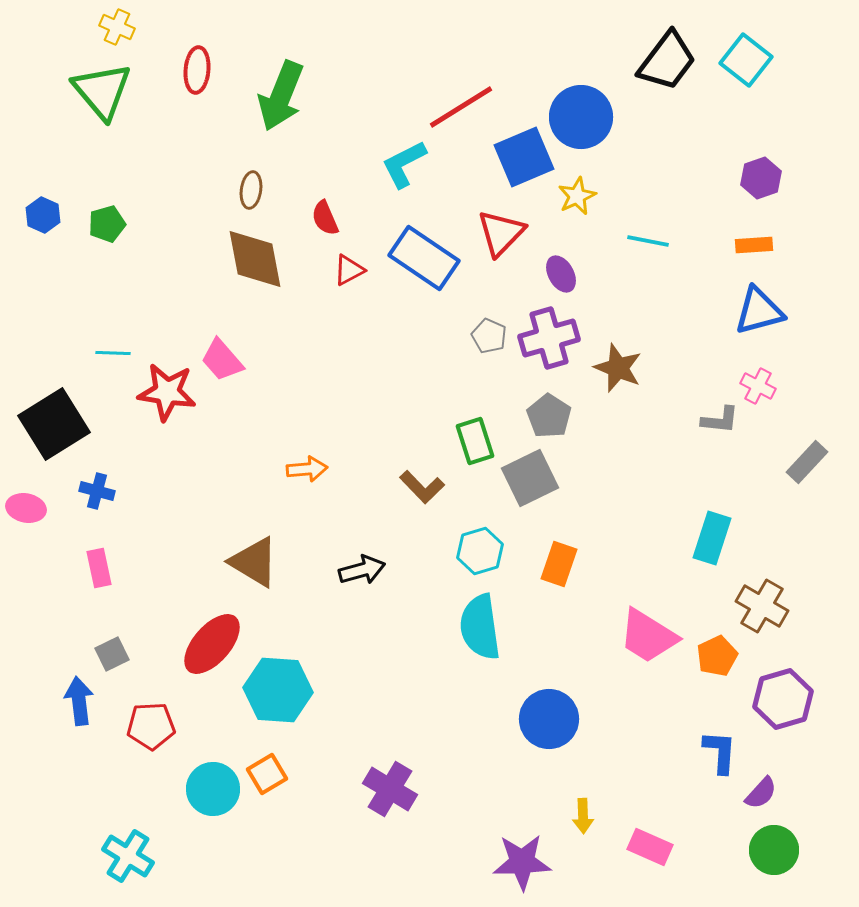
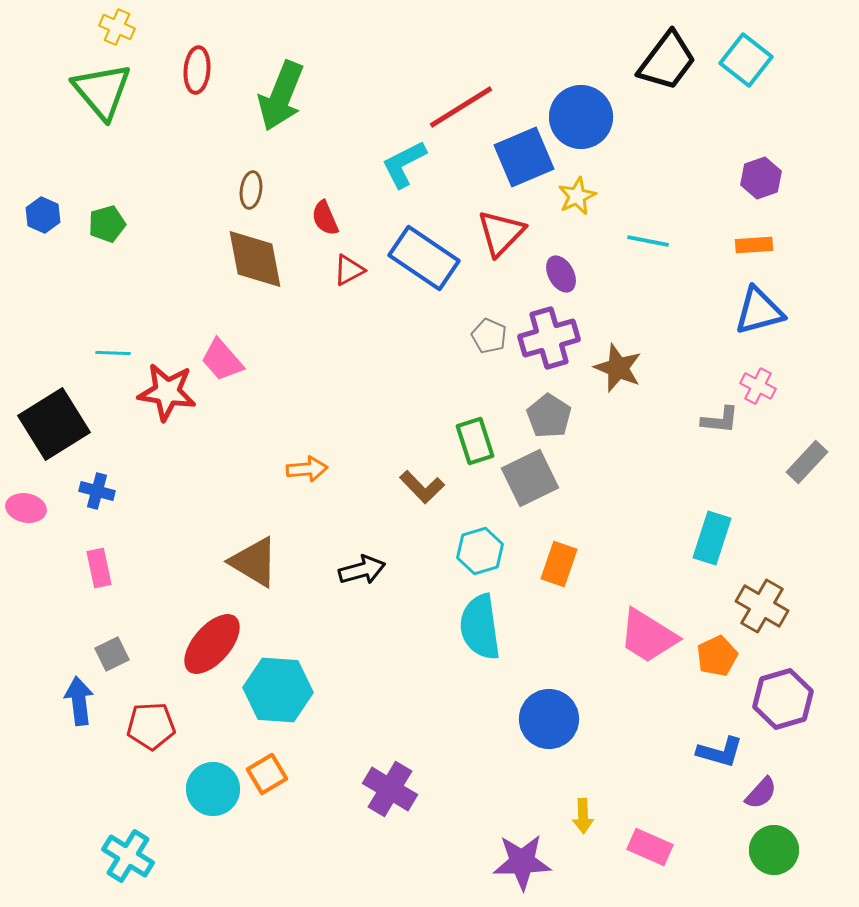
blue L-shape at (720, 752): rotated 102 degrees clockwise
